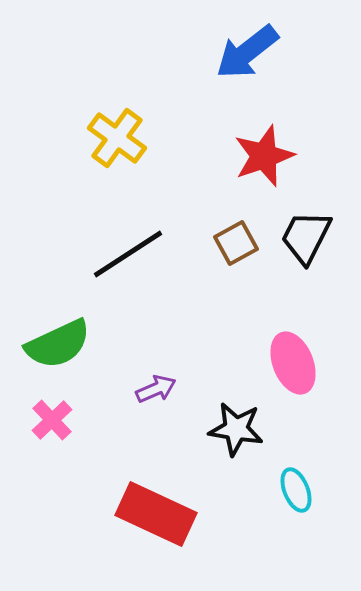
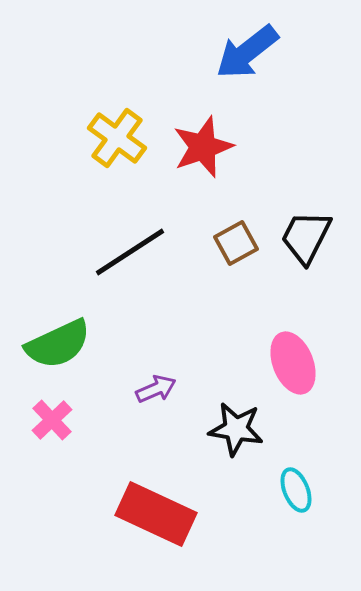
red star: moved 61 px left, 9 px up
black line: moved 2 px right, 2 px up
